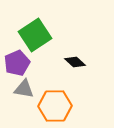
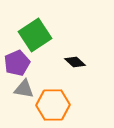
orange hexagon: moved 2 px left, 1 px up
